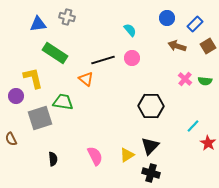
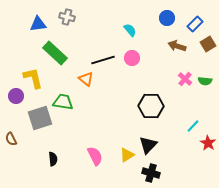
brown square: moved 2 px up
green rectangle: rotated 10 degrees clockwise
black triangle: moved 2 px left, 1 px up
